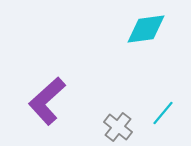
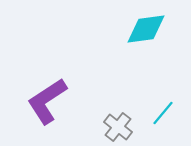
purple L-shape: rotated 9 degrees clockwise
